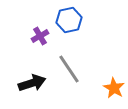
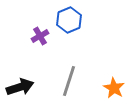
blue hexagon: rotated 10 degrees counterclockwise
gray line: moved 12 px down; rotated 52 degrees clockwise
black arrow: moved 12 px left, 4 px down
